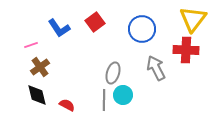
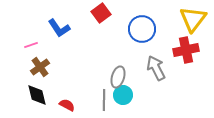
red square: moved 6 px right, 9 px up
red cross: rotated 15 degrees counterclockwise
gray ellipse: moved 5 px right, 4 px down
